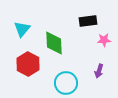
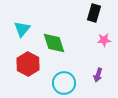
black rectangle: moved 6 px right, 8 px up; rotated 66 degrees counterclockwise
green diamond: rotated 15 degrees counterclockwise
purple arrow: moved 1 px left, 4 px down
cyan circle: moved 2 px left
